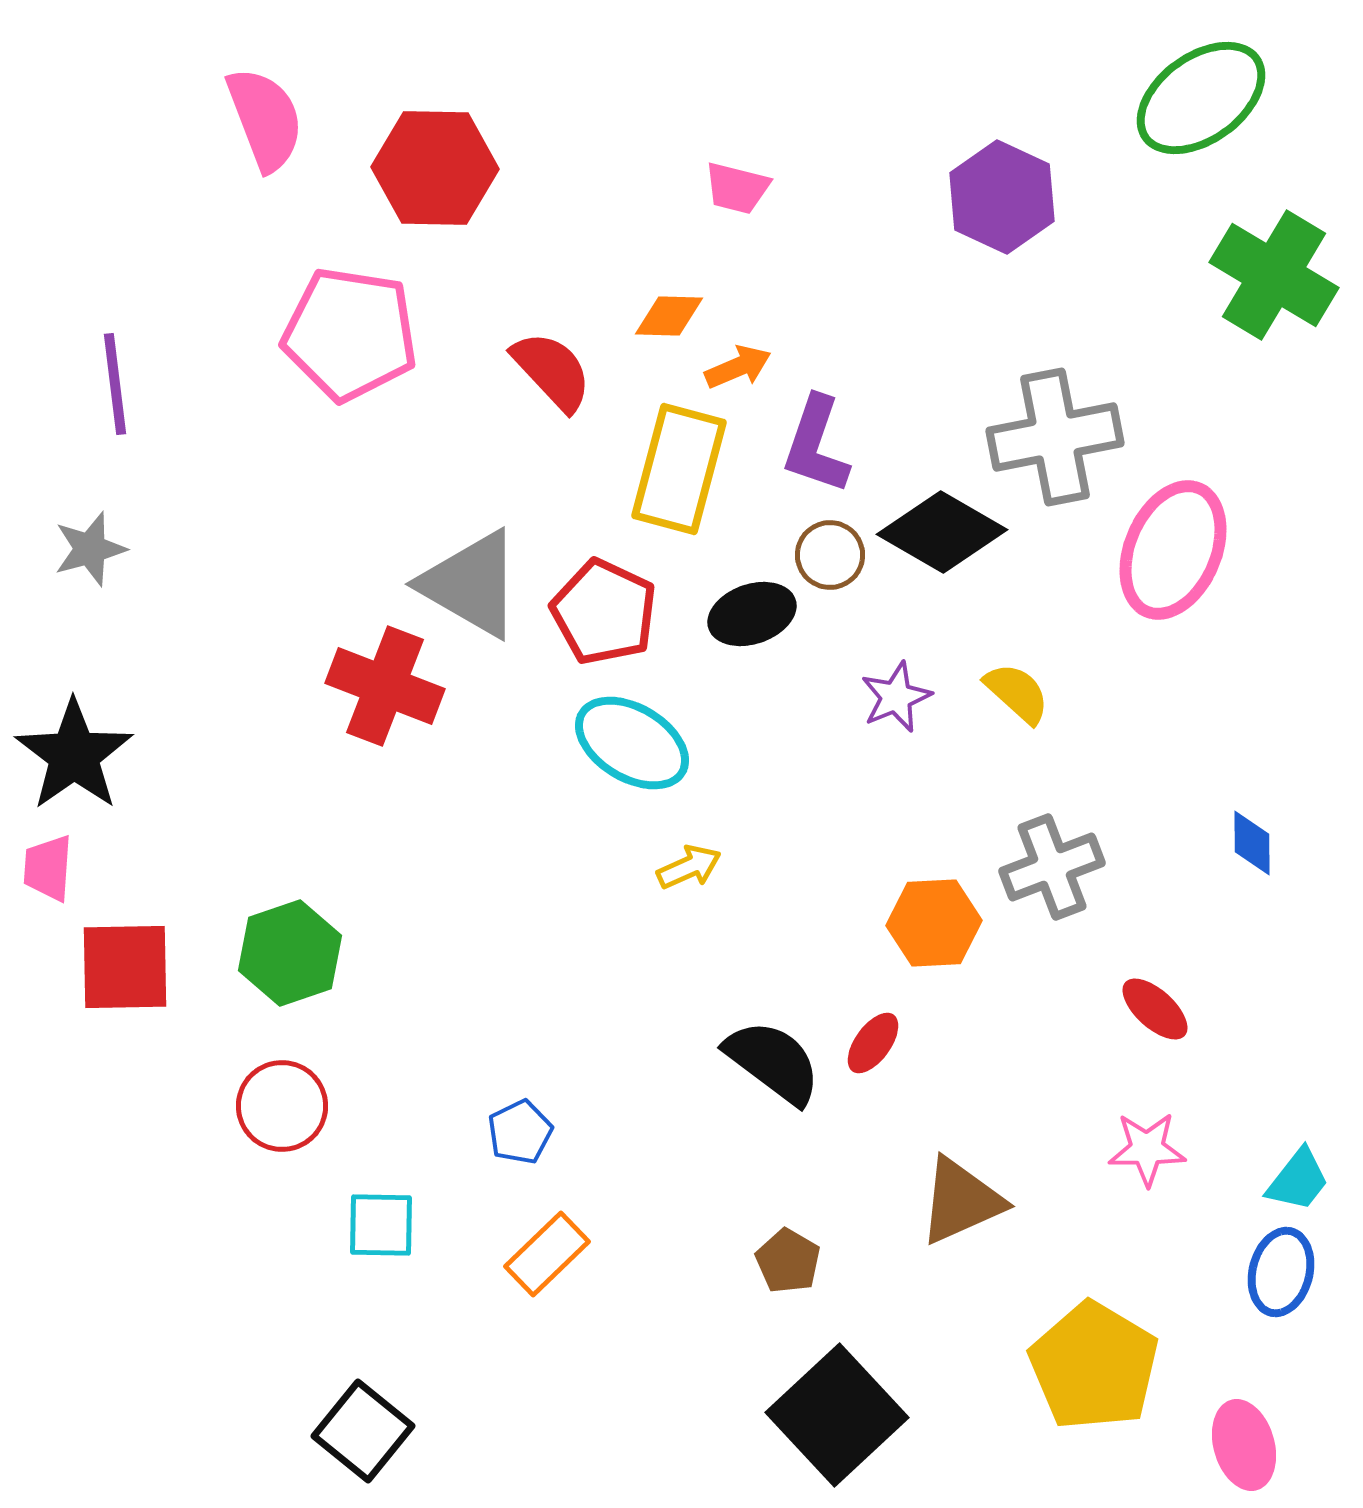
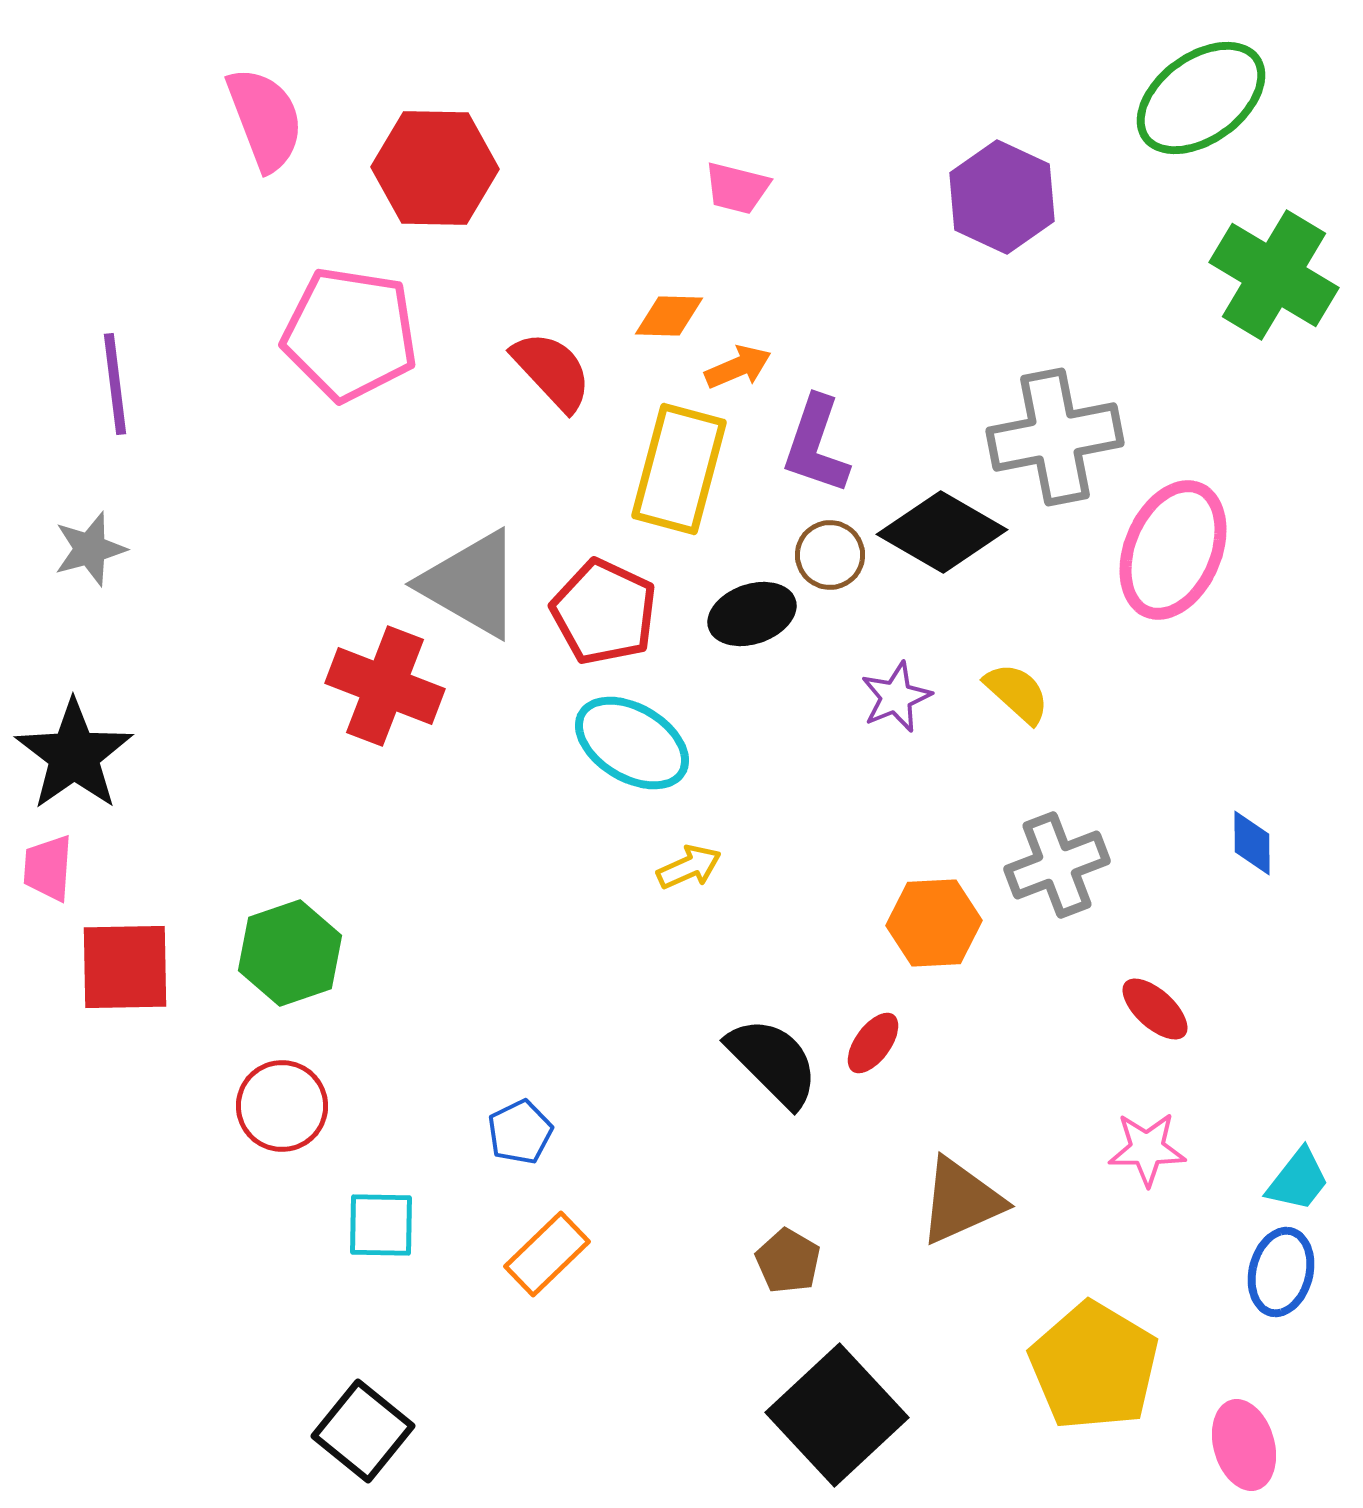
gray cross at (1052, 867): moved 5 px right, 2 px up
black semicircle at (773, 1062): rotated 8 degrees clockwise
